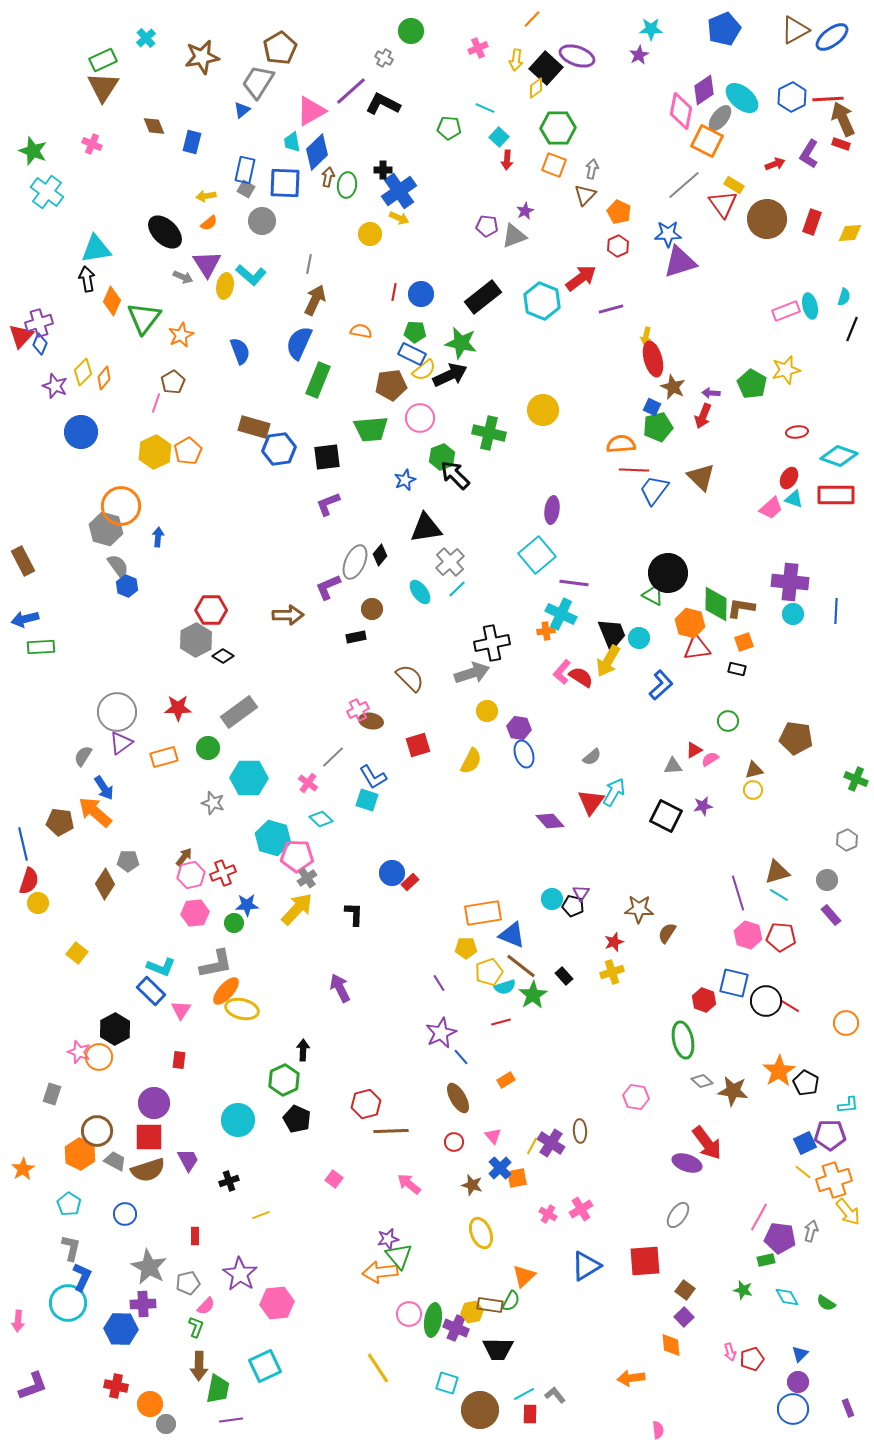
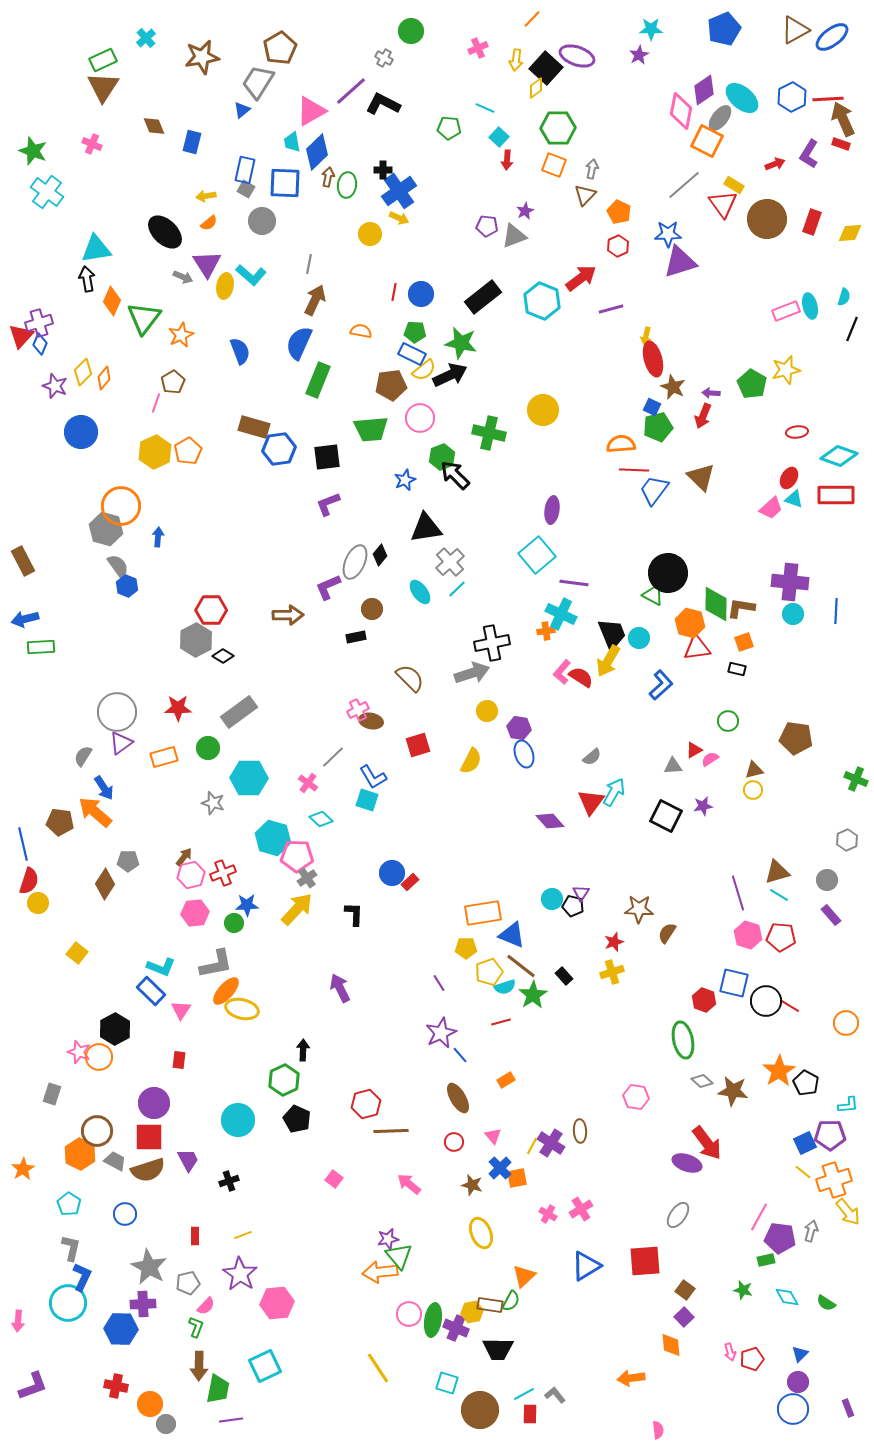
blue line at (461, 1057): moved 1 px left, 2 px up
yellow line at (261, 1215): moved 18 px left, 20 px down
